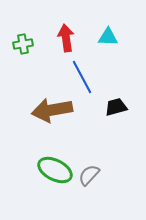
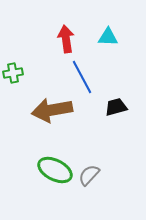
red arrow: moved 1 px down
green cross: moved 10 px left, 29 px down
